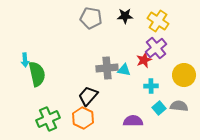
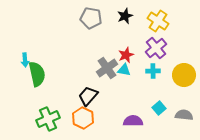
black star: rotated 21 degrees counterclockwise
red star: moved 18 px left, 5 px up
gray cross: rotated 30 degrees counterclockwise
cyan cross: moved 2 px right, 15 px up
gray semicircle: moved 5 px right, 9 px down
